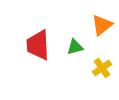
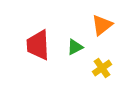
green triangle: rotated 12 degrees counterclockwise
